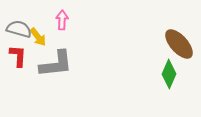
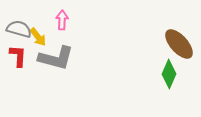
gray L-shape: moved 6 px up; rotated 21 degrees clockwise
